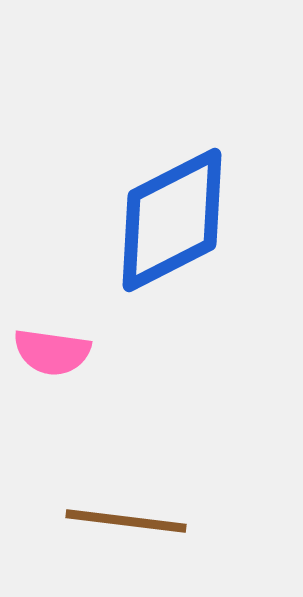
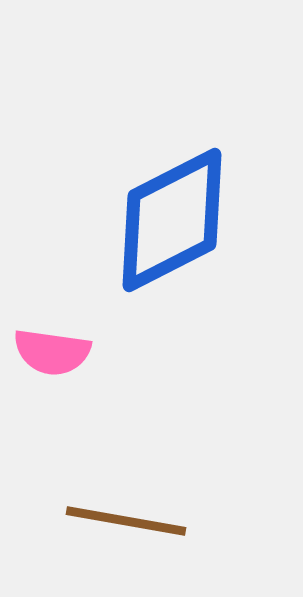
brown line: rotated 3 degrees clockwise
